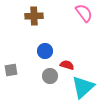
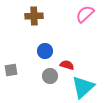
pink semicircle: moved 1 px right, 1 px down; rotated 96 degrees counterclockwise
